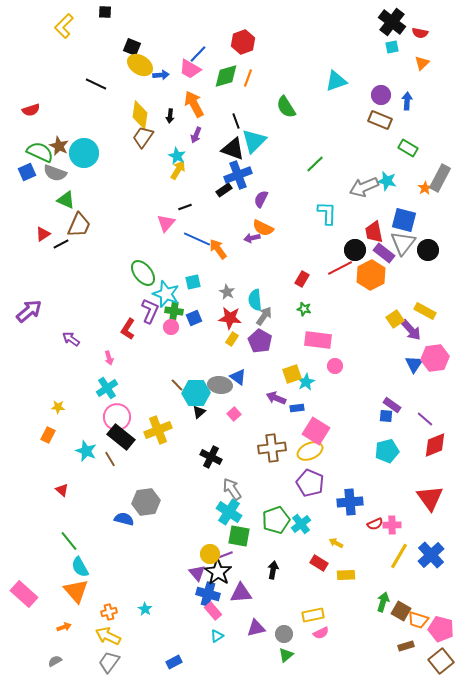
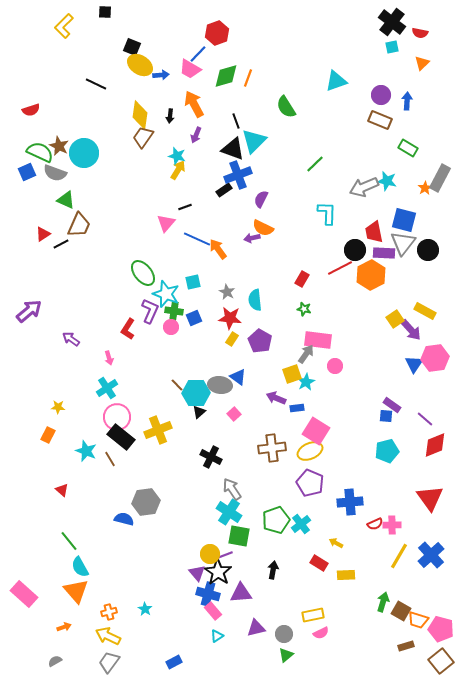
red hexagon at (243, 42): moved 26 px left, 9 px up
cyan star at (177, 156): rotated 12 degrees counterclockwise
purple rectangle at (384, 253): rotated 35 degrees counterclockwise
gray arrow at (264, 316): moved 42 px right, 38 px down
